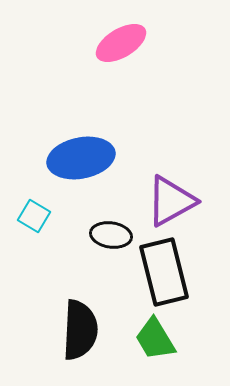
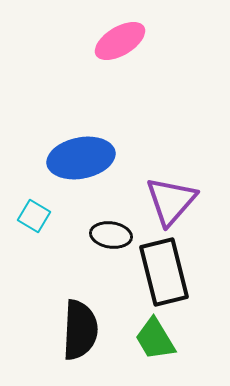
pink ellipse: moved 1 px left, 2 px up
purple triangle: rotated 20 degrees counterclockwise
